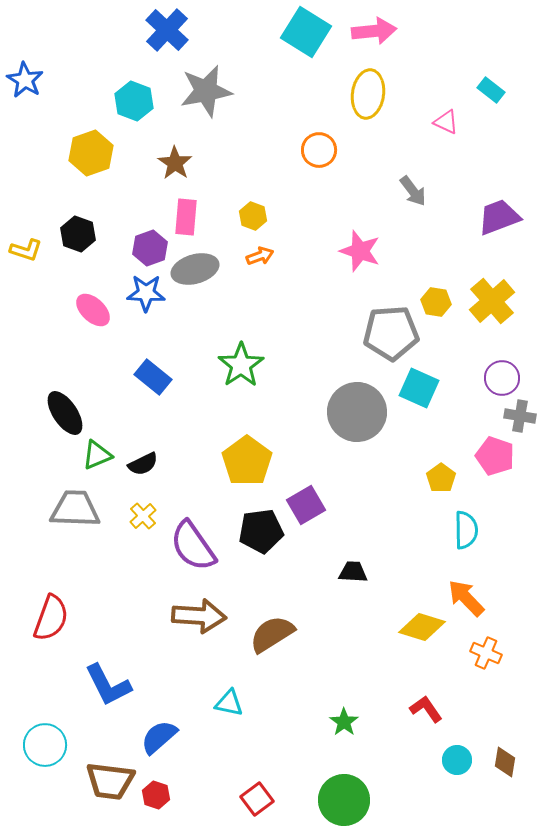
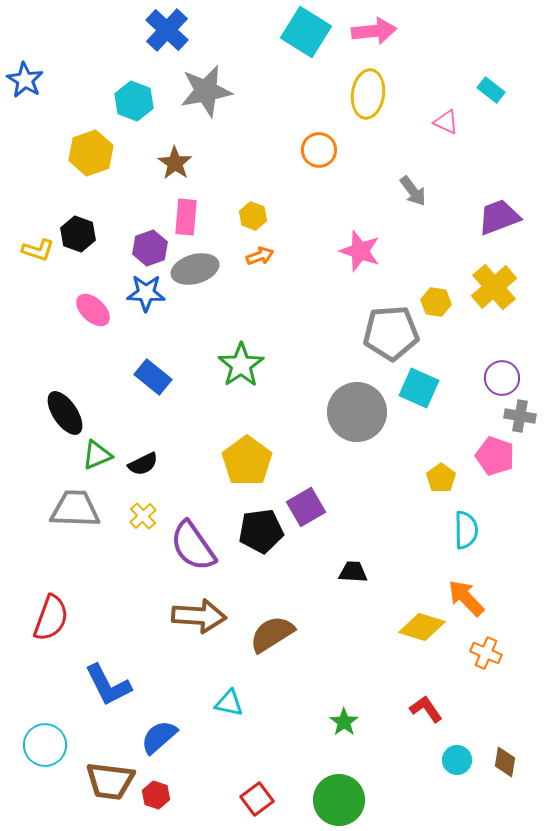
yellow L-shape at (26, 250): moved 12 px right
yellow cross at (492, 301): moved 2 px right, 14 px up
purple square at (306, 505): moved 2 px down
green circle at (344, 800): moved 5 px left
